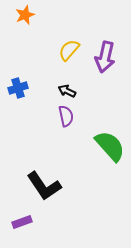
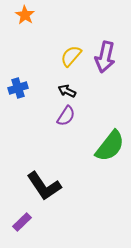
orange star: rotated 18 degrees counterclockwise
yellow semicircle: moved 2 px right, 6 px down
purple semicircle: rotated 45 degrees clockwise
green semicircle: rotated 80 degrees clockwise
purple rectangle: rotated 24 degrees counterclockwise
